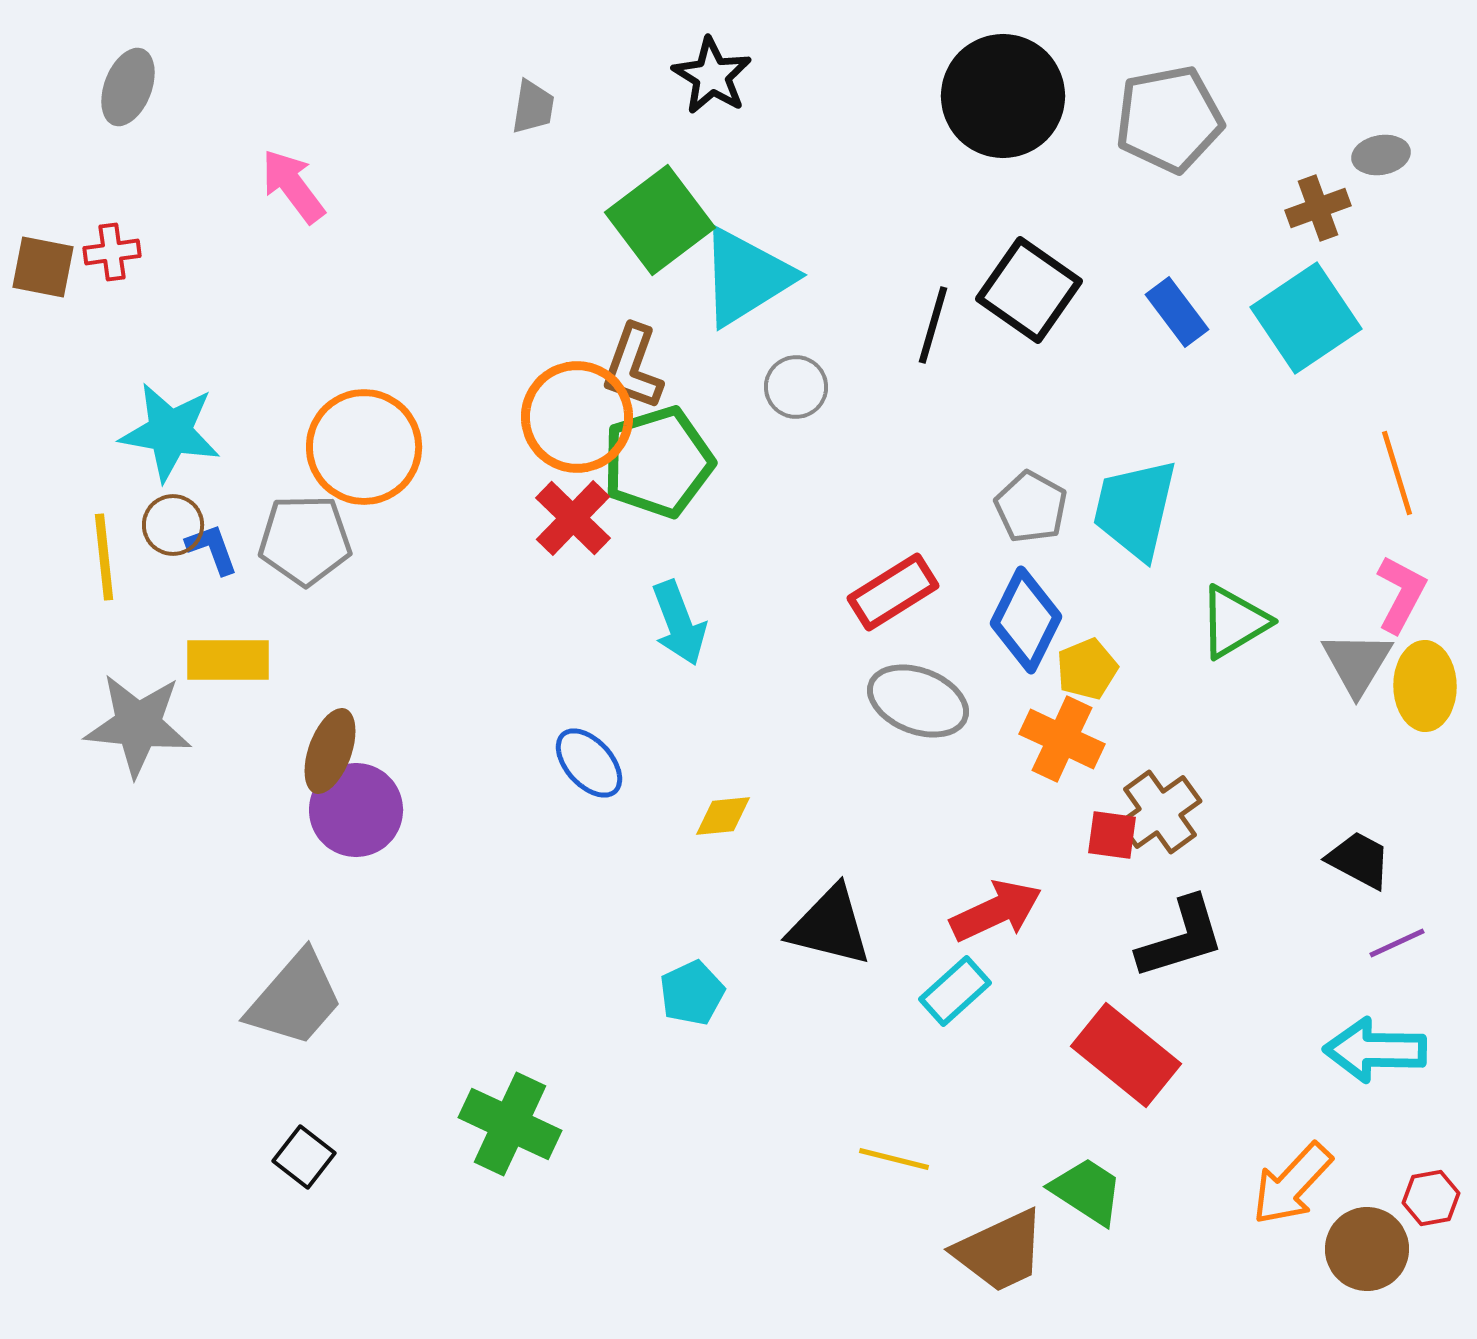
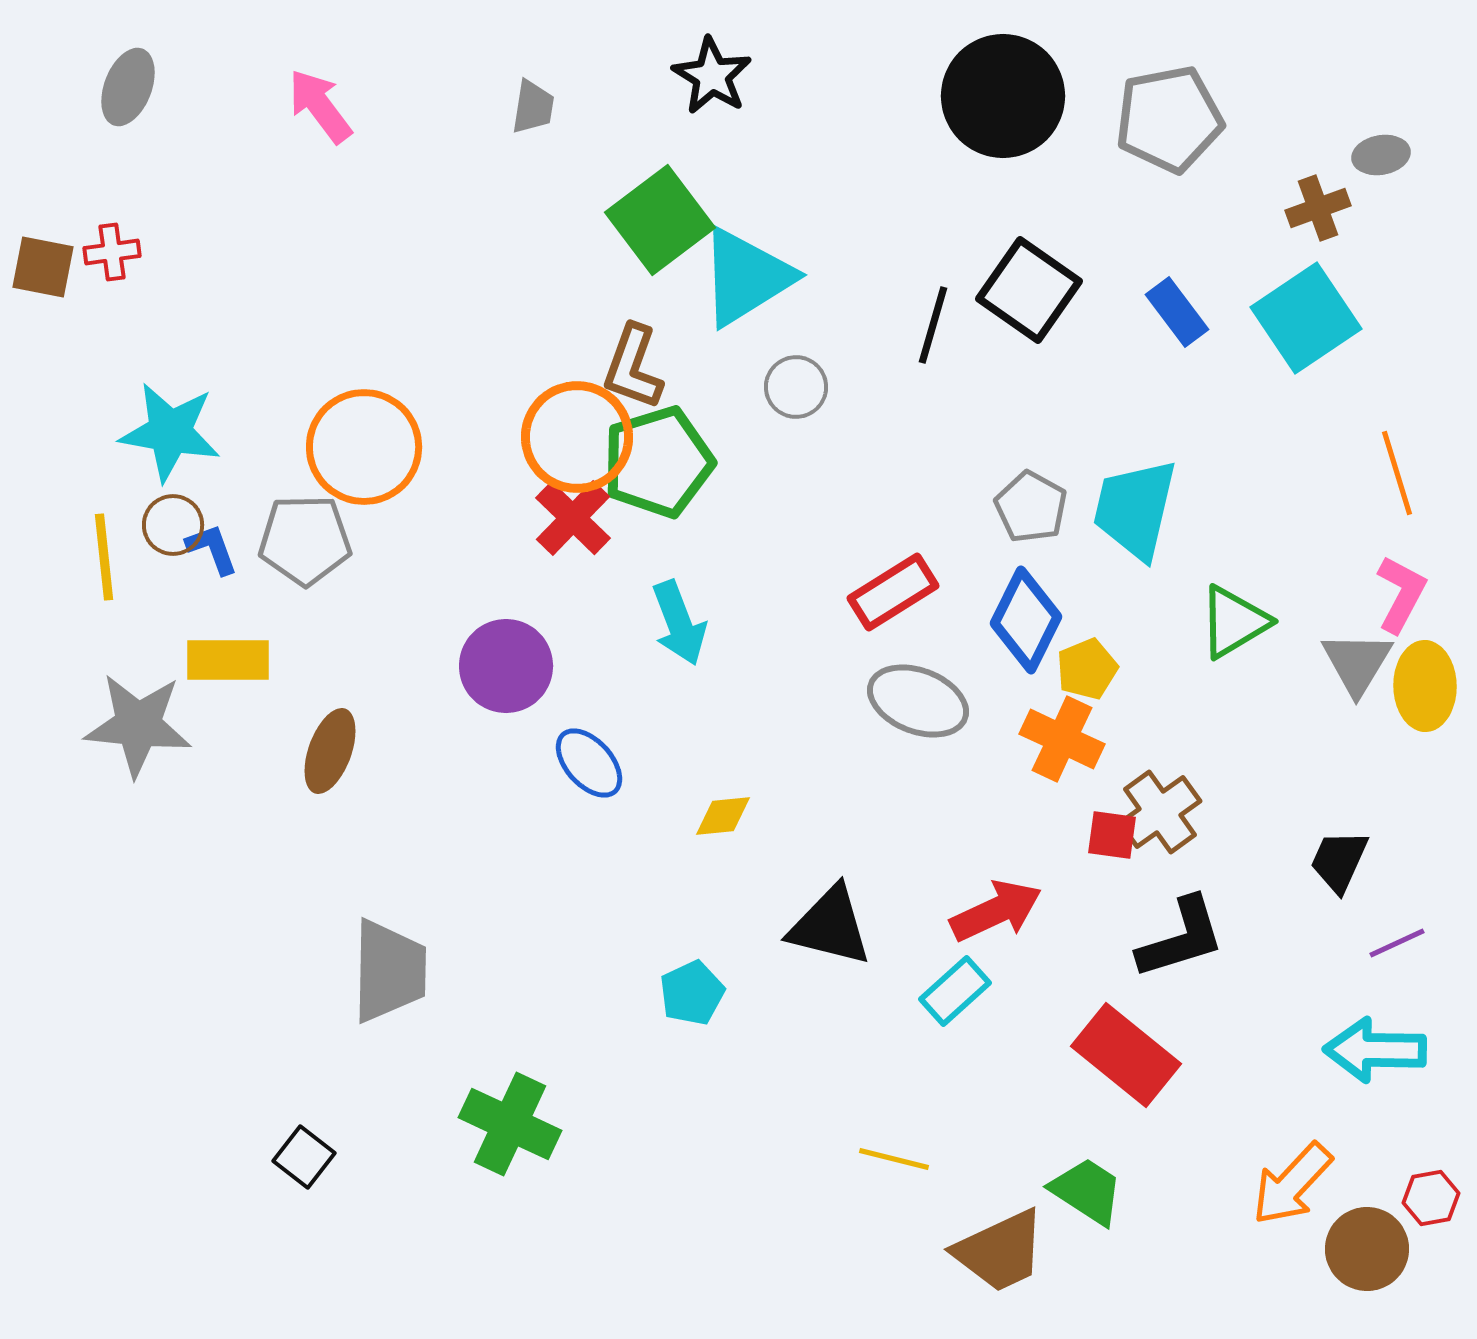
pink arrow at (293, 186): moved 27 px right, 80 px up
orange circle at (577, 417): moved 20 px down
purple circle at (356, 810): moved 150 px right, 144 px up
black trapezoid at (1359, 860): moved 20 px left, 1 px down; rotated 94 degrees counterclockwise
gray trapezoid at (295, 999): moved 94 px right, 28 px up; rotated 40 degrees counterclockwise
